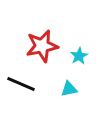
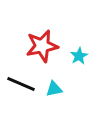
cyan triangle: moved 15 px left
